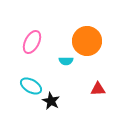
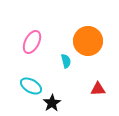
orange circle: moved 1 px right
cyan semicircle: rotated 104 degrees counterclockwise
black star: moved 1 px right, 2 px down; rotated 12 degrees clockwise
